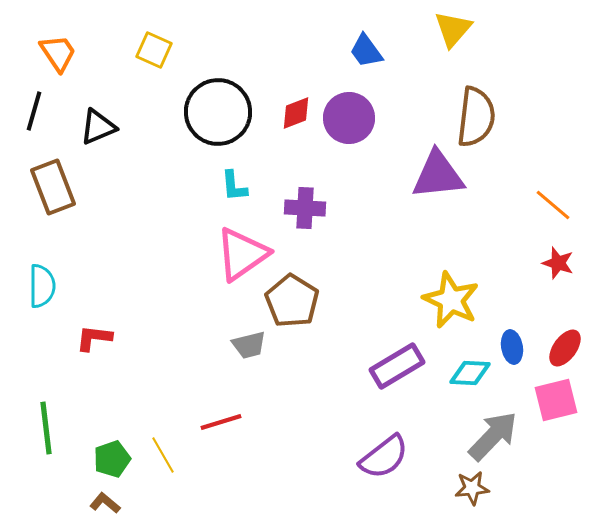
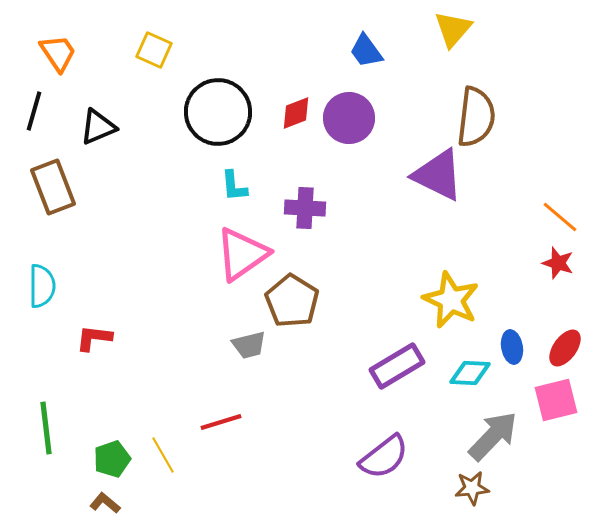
purple triangle: rotated 32 degrees clockwise
orange line: moved 7 px right, 12 px down
